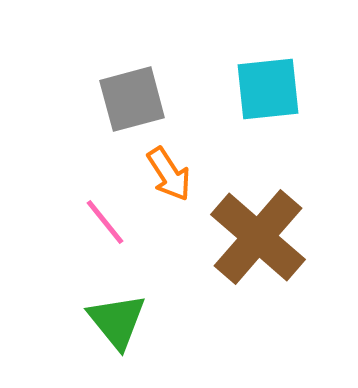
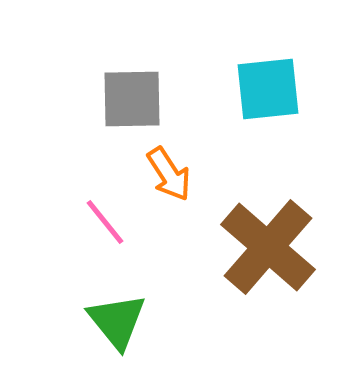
gray square: rotated 14 degrees clockwise
brown cross: moved 10 px right, 10 px down
